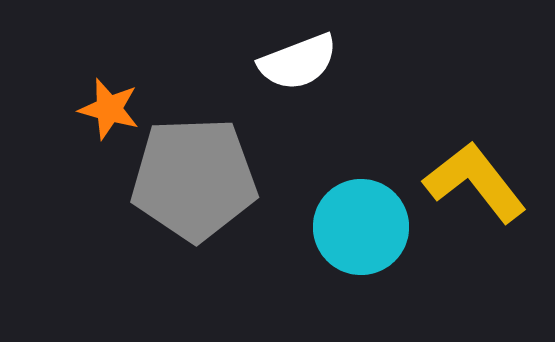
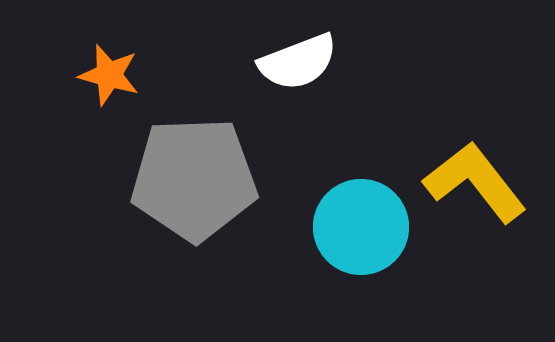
orange star: moved 34 px up
